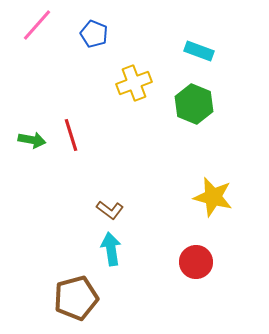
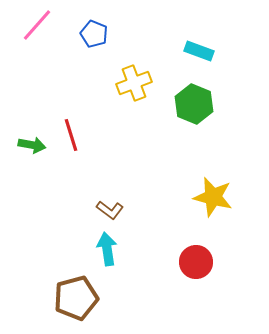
green arrow: moved 5 px down
cyan arrow: moved 4 px left
